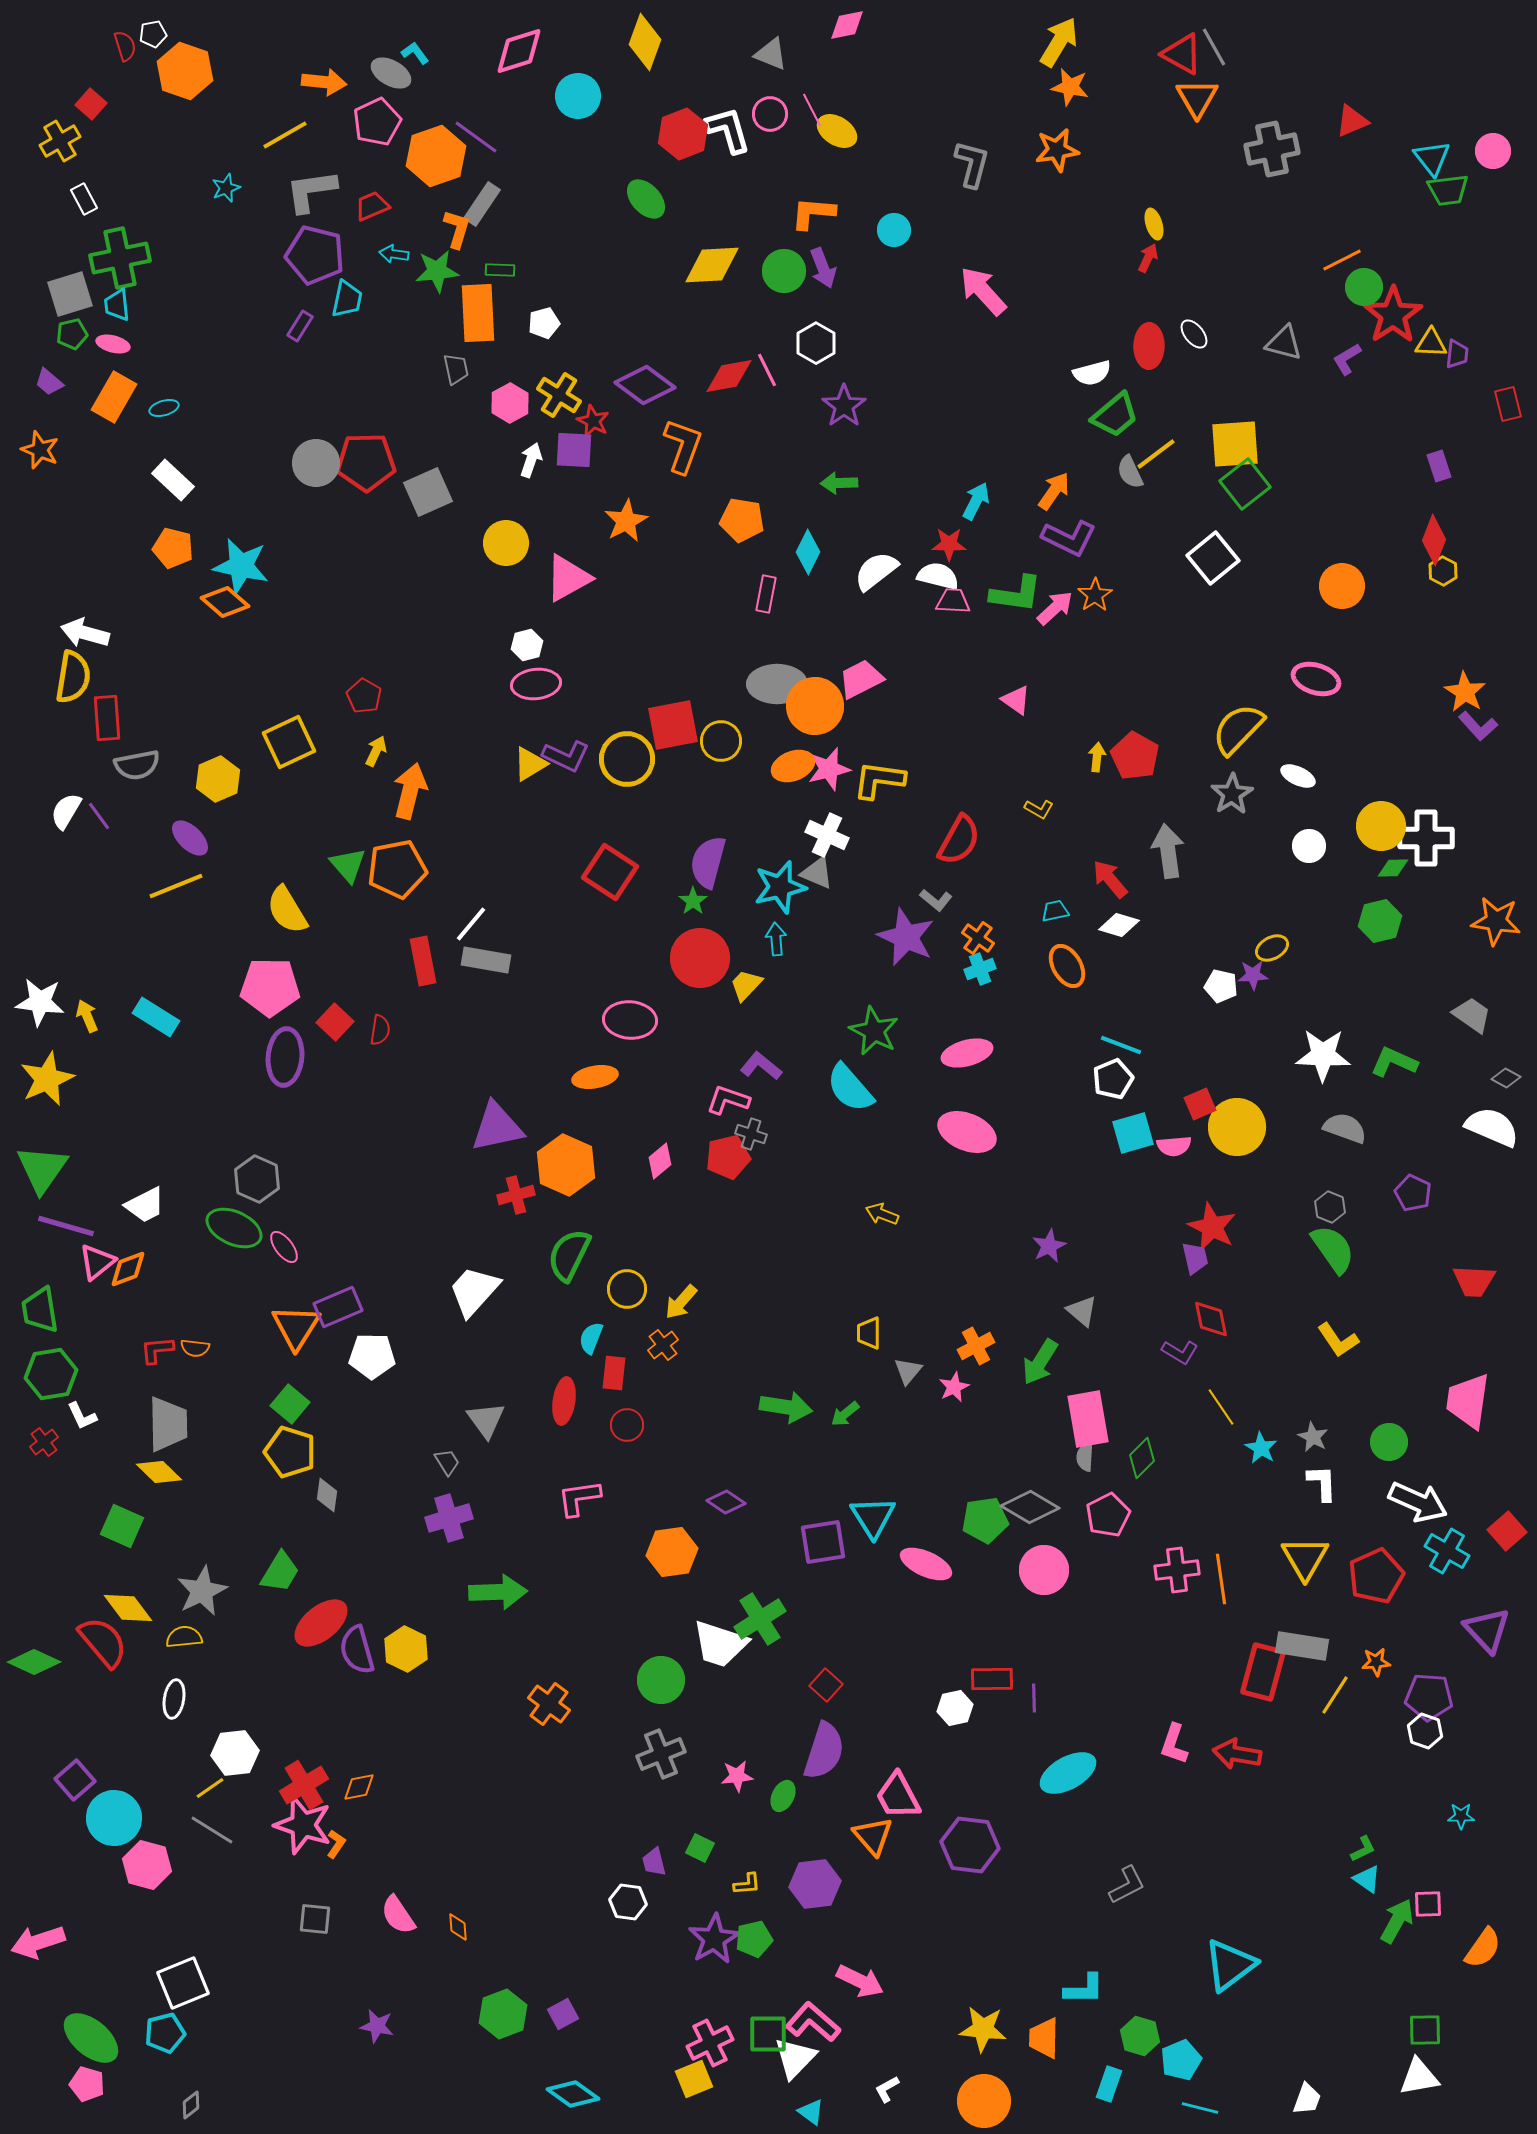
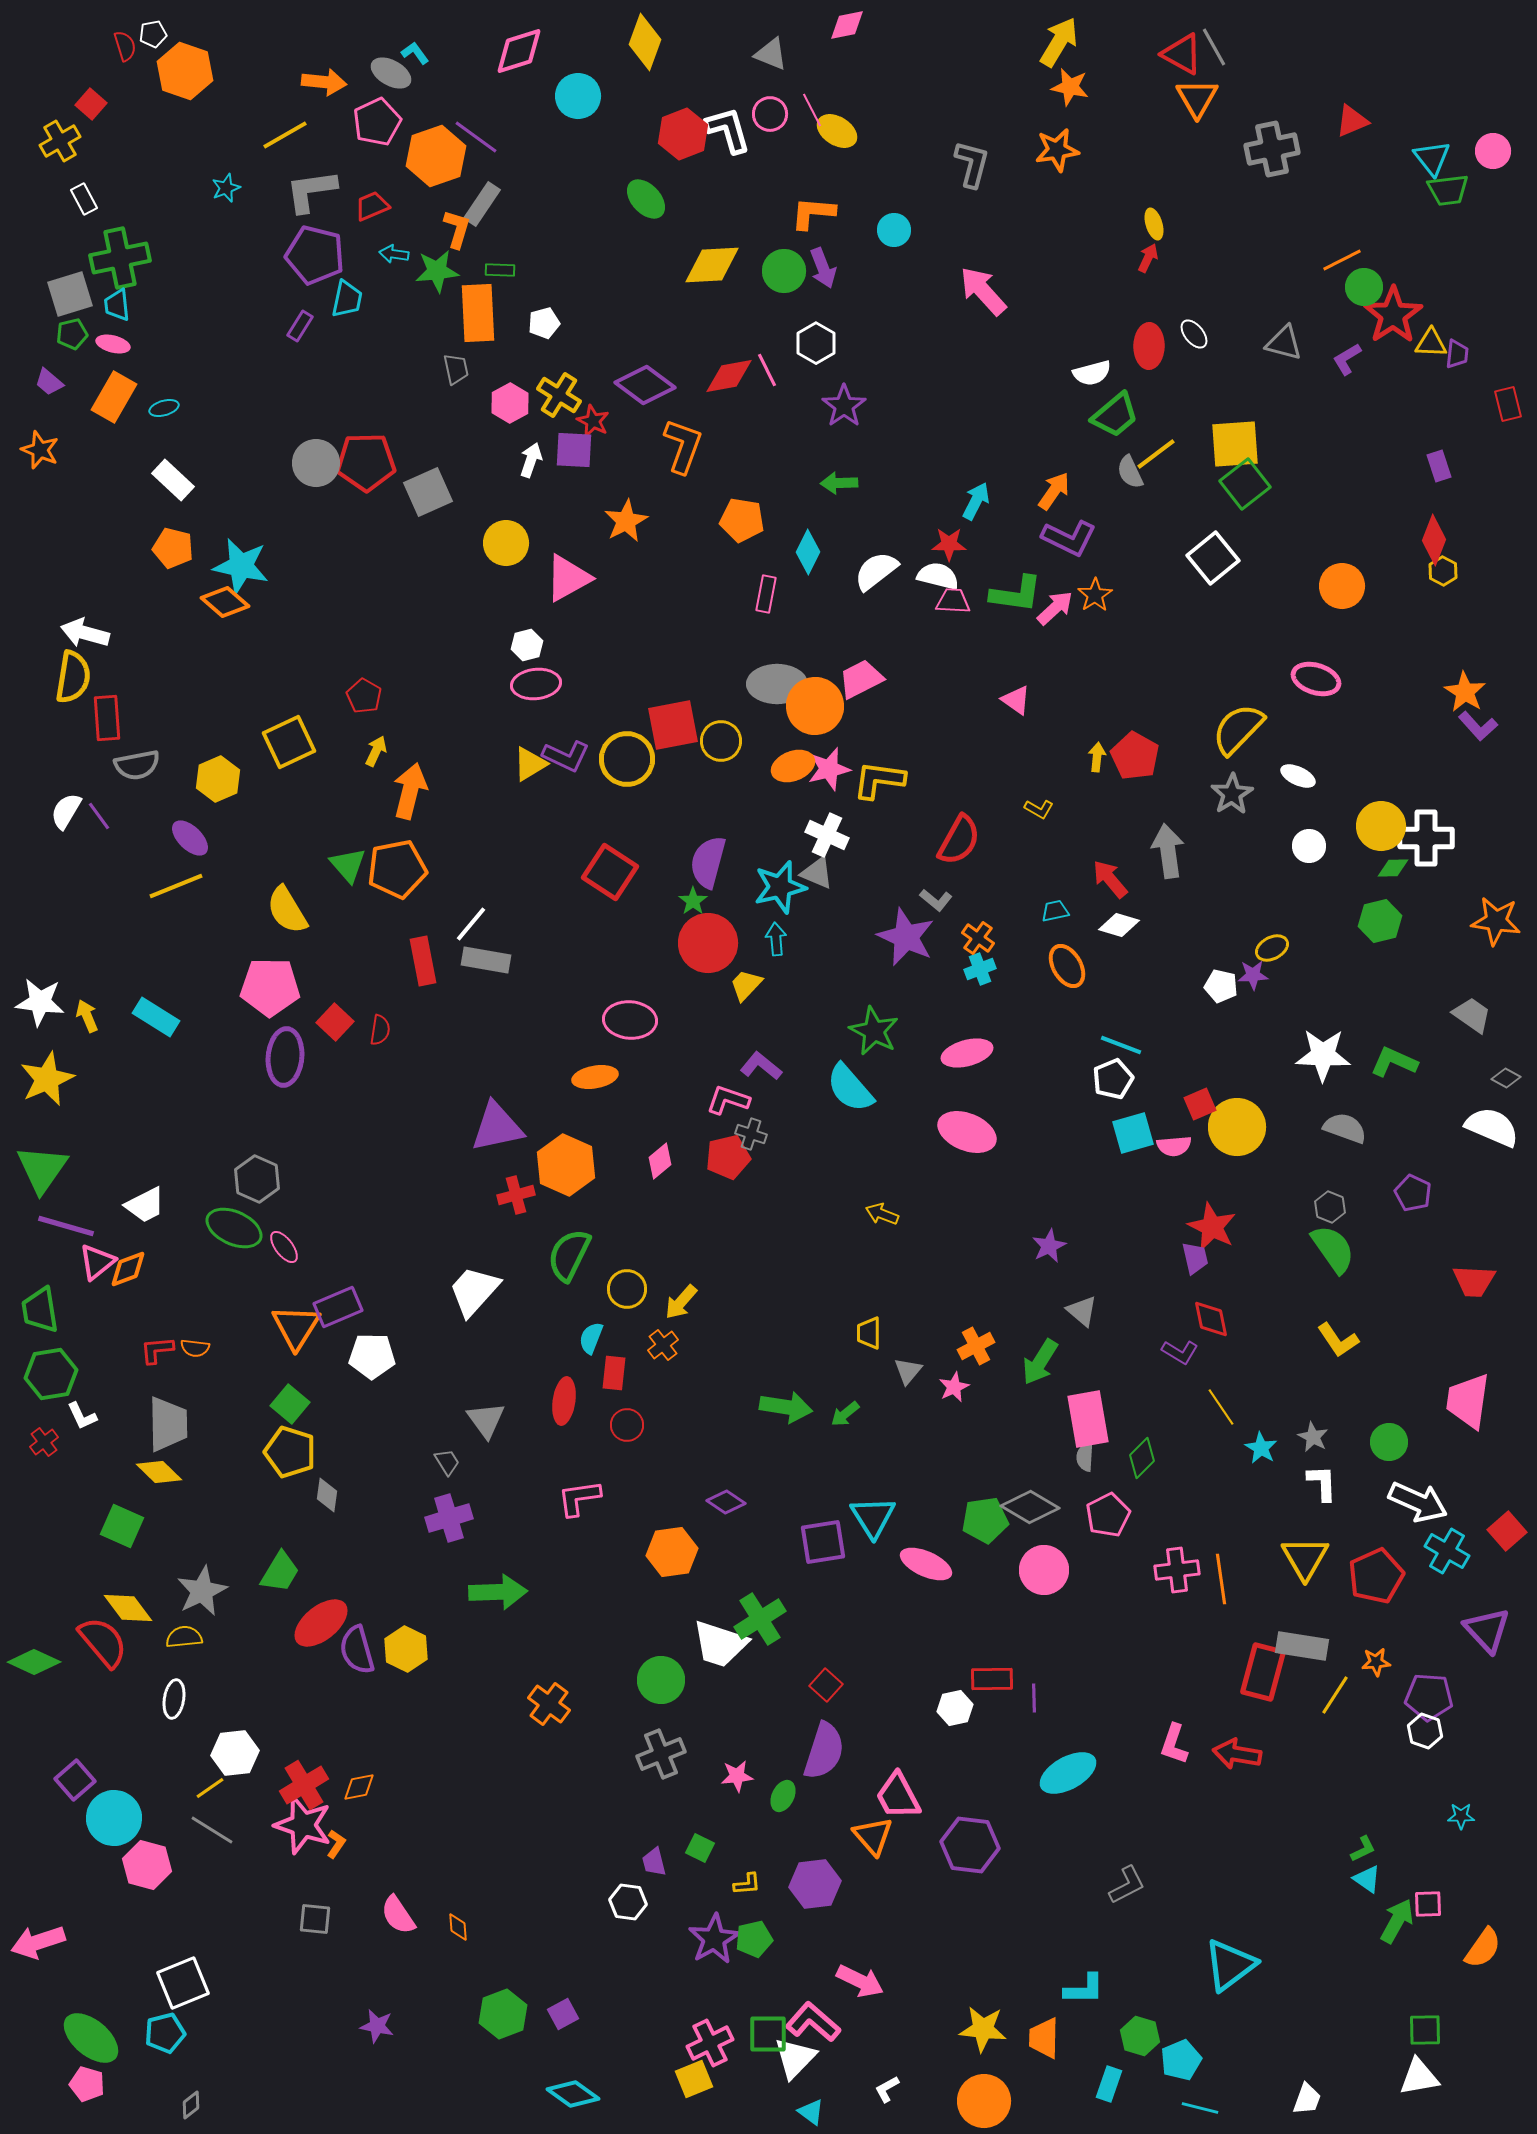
red circle at (700, 958): moved 8 px right, 15 px up
